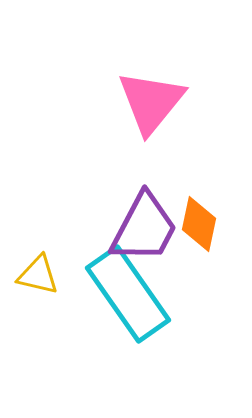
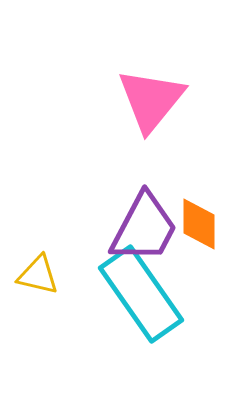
pink triangle: moved 2 px up
orange diamond: rotated 12 degrees counterclockwise
cyan rectangle: moved 13 px right
